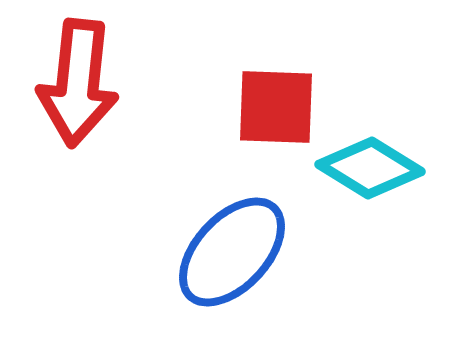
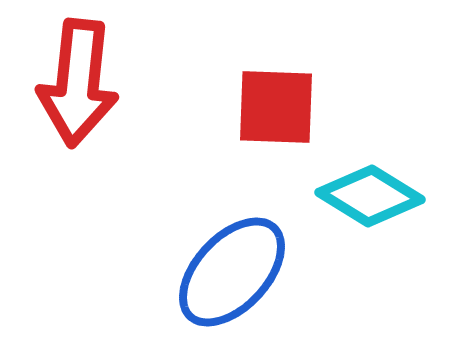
cyan diamond: moved 28 px down
blue ellipse: moved 20 px down
